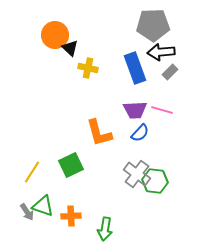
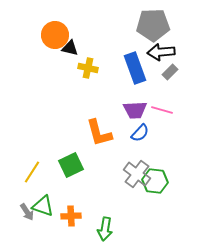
black triangle: rotated 30 degrees counterclockwise
